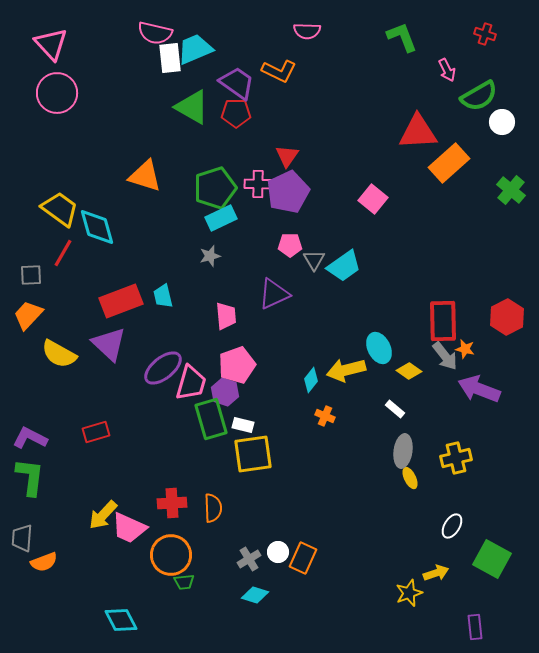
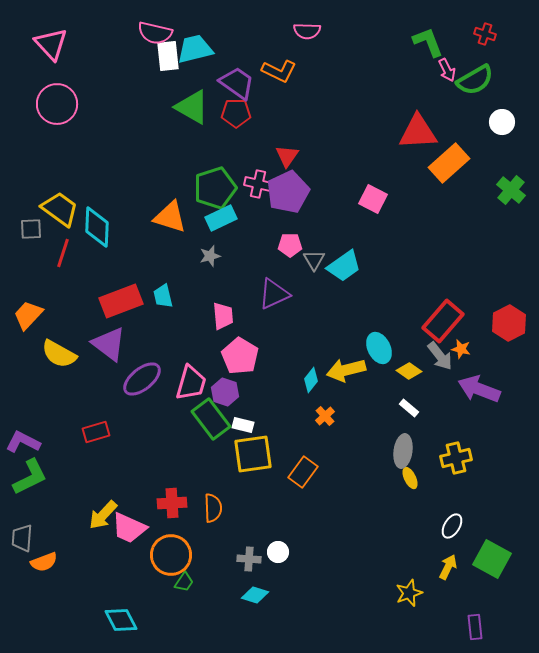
green L-shape at (402, 37): moved 26 px right, 5 px down
cyan trapezoid at (195, 49): rotated 9 degrees clockwise
white rectangle at (170, 58): moved 2 px left, 2 px up
pink circle at (57, 93): moved 11 px down
green semicircle at (479, 96): moved 4 px left, 16 px up
orange triangle at (145, 176): moved 25 px right, 41 px down
pink cross at (258, 184): rotated 12 degrees clockwise
pink square at (373, 199): rotated 12 degrees counterclockwise
cyan diamond at (97, 227): rotated 18 degrees clockwise
red line at (63, 253): rotated 12 degrees counterclockwise
gray square at (31, 275): moved 46 px up
pink trapezoid at (226, 316): moved 3 px left
red hexagon at (507, 317): moved 2 px right, 6 px down
red rectangle at (443, 321): rotated 42 degrees clockwise
purple triangle at (109, 344): rotated 6 degrees counterclockwise
orange star at (465, 349): moved 4 px left
gray arrow at (445, 356): moved 5 px left
pink pentagon at (237, 365): moved 3 px right, 9 px up; rotated 21 degrees counterclockwise
purple ellipse at (163, 368): moved 21 px left, 11 px down
white rectangle at (395, 409): moved 14 px right, 1 px up
orange cross at (325, 416): rotated 24 degrees clockwise
green rectangle at (211, 419): rotated 21 degrees counterclockwise
purple L-shape at (30, 438): moved 7 px left, 4 px down
green L-shape at (30, 477): rotated 57 degrees clockwise
orange rectangle at (303, 558): moved 86 px up; rotated 12 degrees clockwise
gray cross at (249, 559): rotated 35 degrees clockwise
yellow arrow at (436, 573): moved 12 px right, 6 px up; rotated 45 degrees counterclockwise
green trapezoid at (184, 582): rotated 50 degrees counterclockwise
